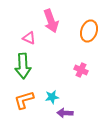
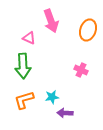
orange ellipse: moved 1 px left, 1 px up
